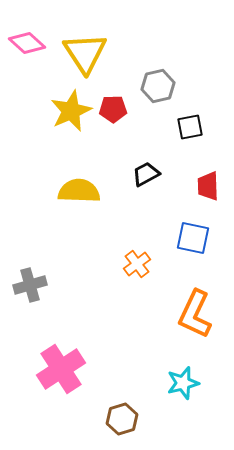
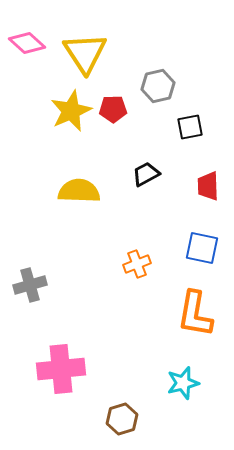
blue square: moved 9 px right, 10 px down
orange cross: rotated 16 degrees clockwise
orange L-shape: rotated 15 degrees counterclockwise
pink cross: rotated 27 degrees clockwise
